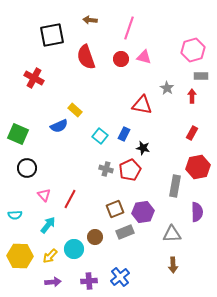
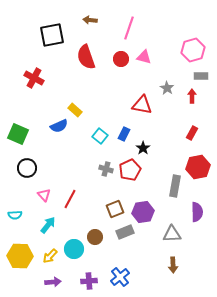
black star at (143, 148): rotated 24 degrees clockwise
